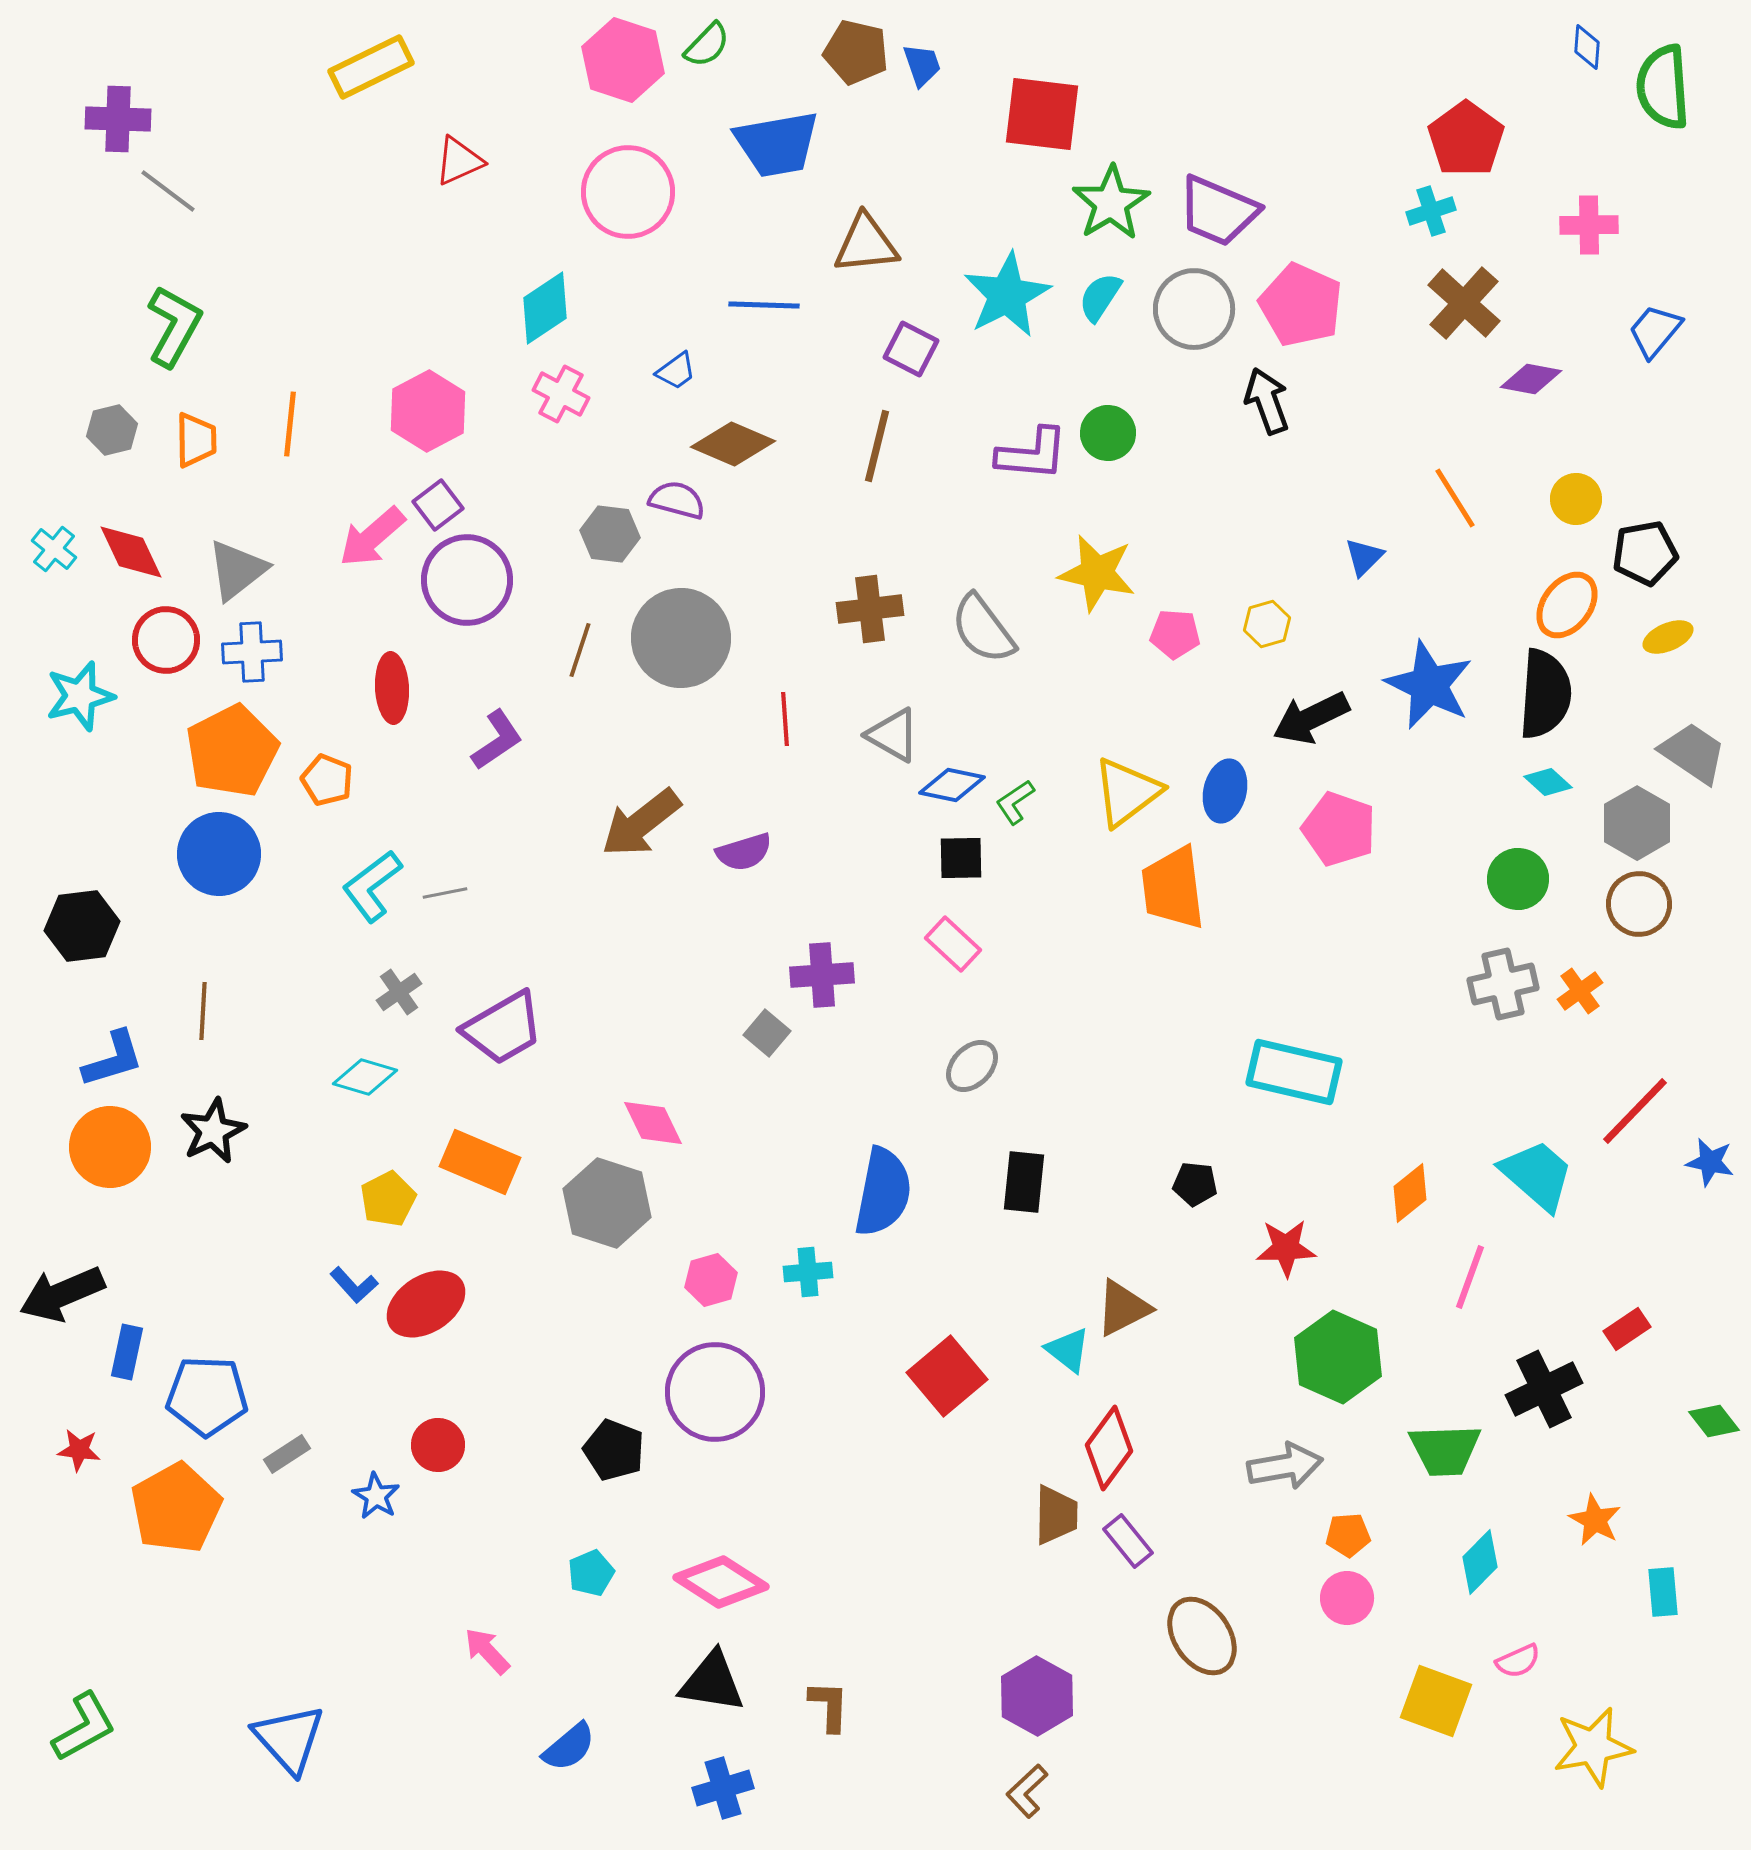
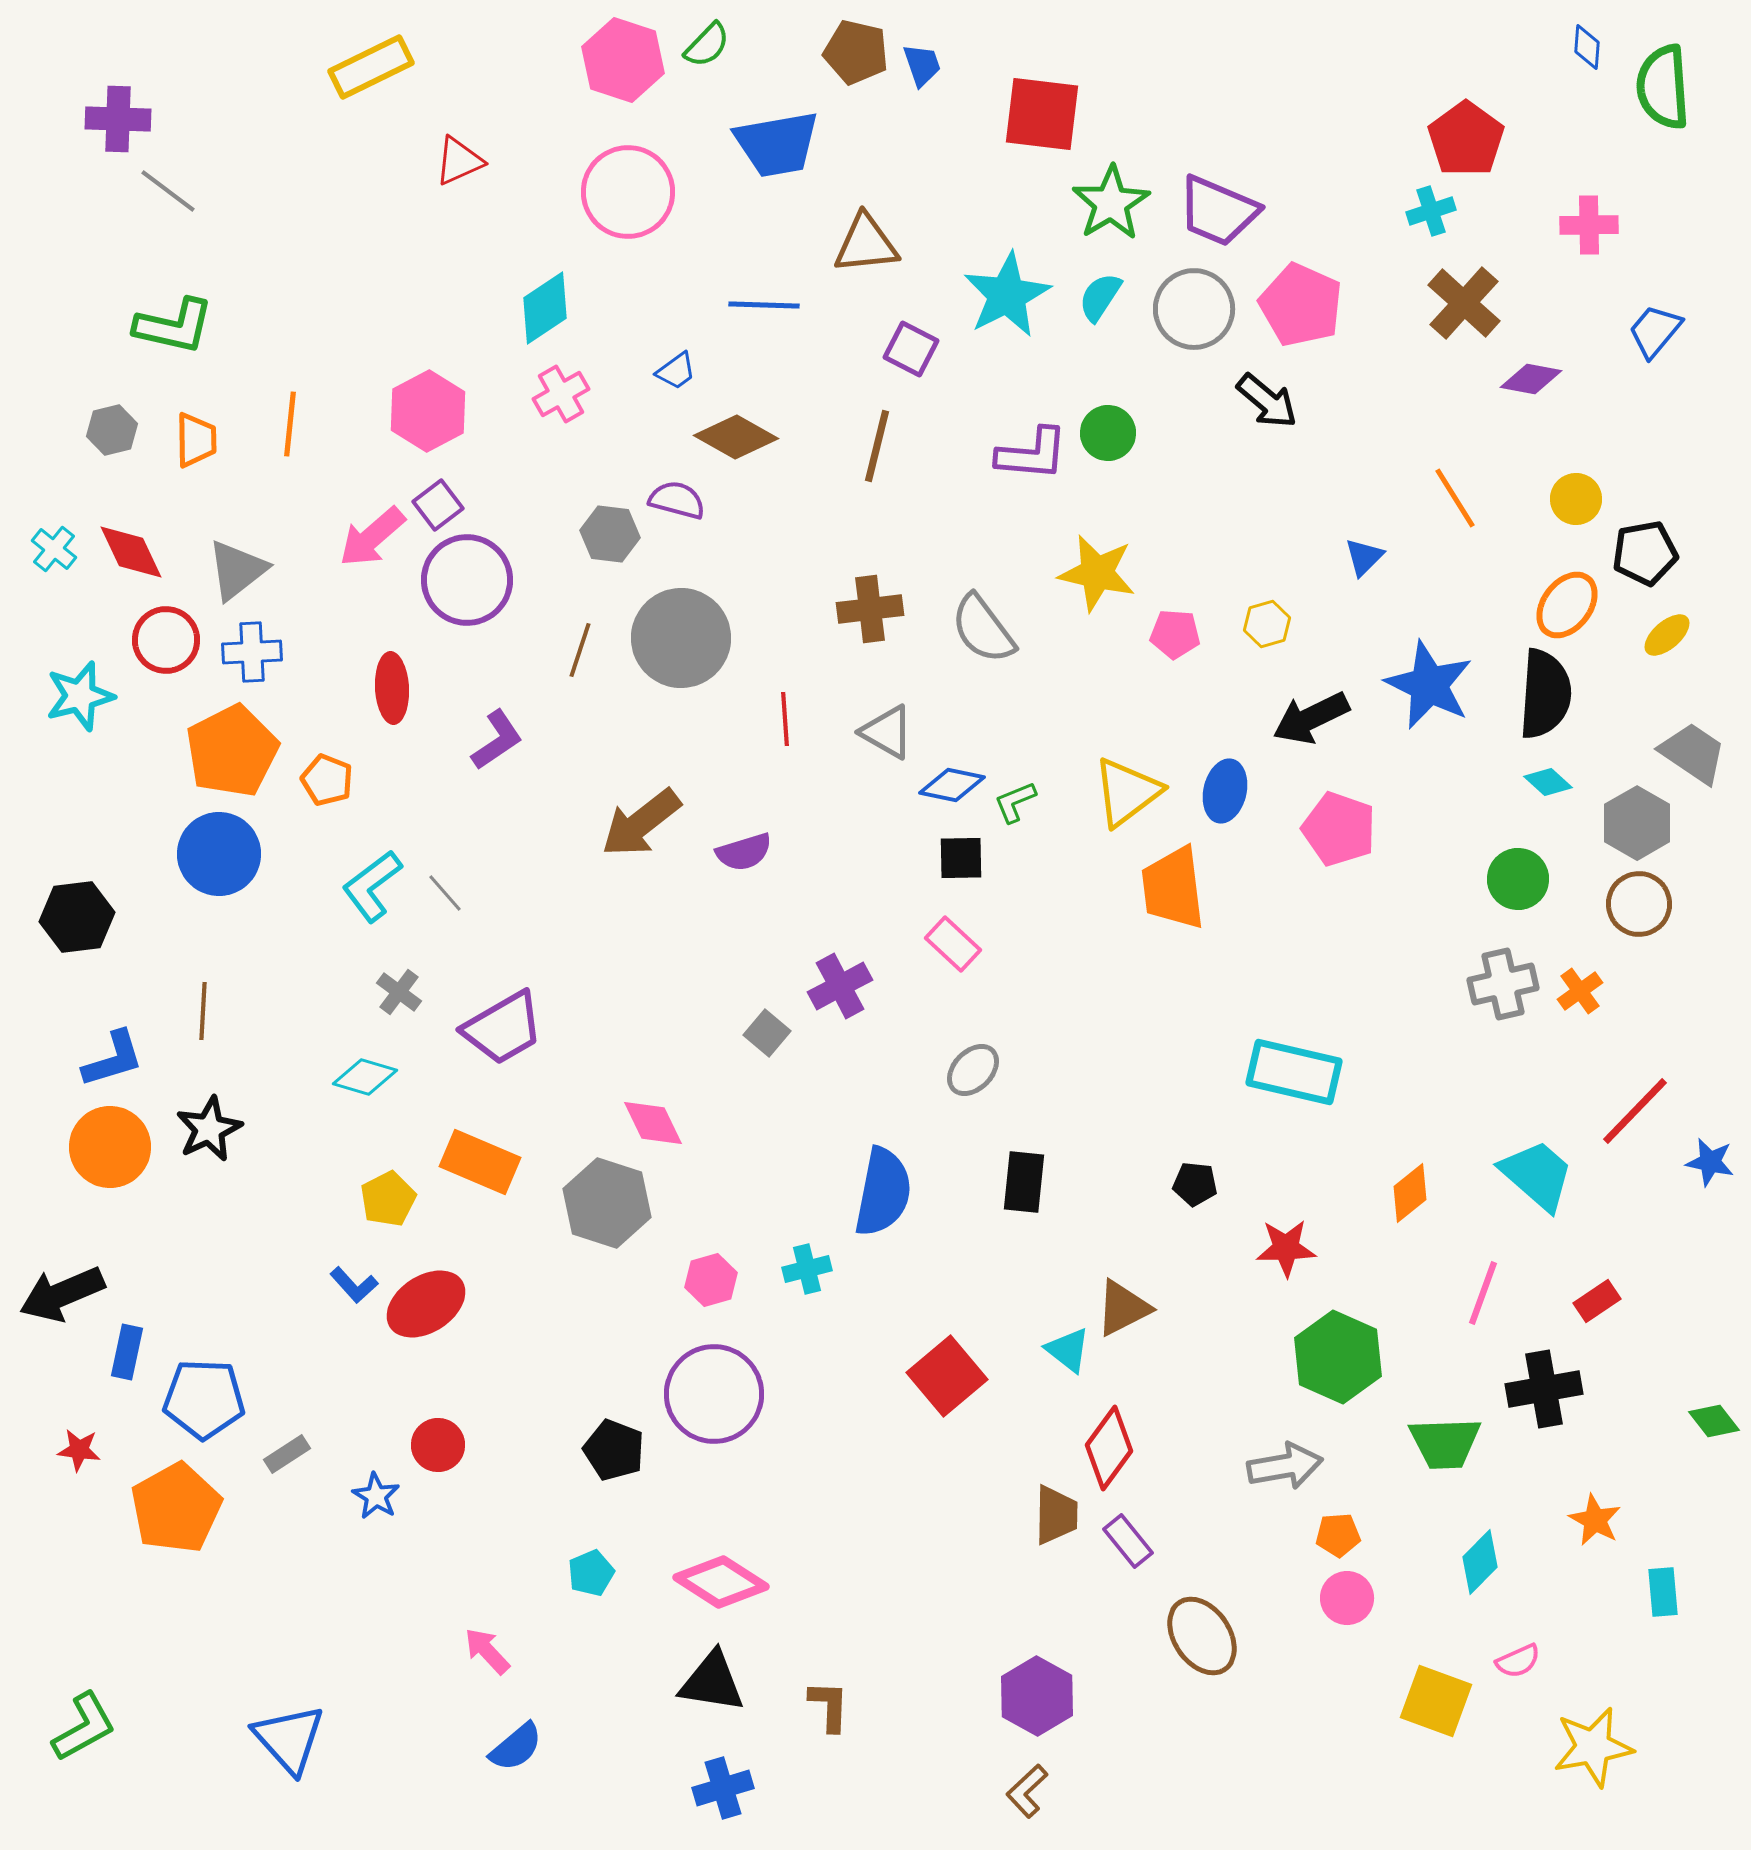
green L-shape at (174, 326): rotated 74 degrees clockwise
pink cross at (561, 394): rotated 32 degrees clockwise
black arrow at (1267, 401): rotated 150 degrees clockwise
brown diamond at (733, 444): moved 3 px right, 7 px up; rotated 6 degrees clockwise
yellow ellipse at (1668, 637): moved 1 px left, 2 px up; rotated 18 degrees counterclockwise
gray triangle at (893, 735): moved 6 px left, 3 px up
green L-shape at (1015, 802): rotated 12 degrees clockwise
gray line at (445, 893): rotated 60 degrees clockwise
black hexagon at (82, 926): moved 5 px left, 9 px up
purple cross at (822, 975): moved 18 px right, 11 px down; rotated 24 degrees counterclockwise
gray cross at (399, 992): rotated 18 degrees counterclockwise
gray ellipse at (972, 1066): moved 1 px right, 4 px down
black star at (213, 1131): moved 4 px left, 2 px up
cyan cross at (808, 1272): moved 1 px left, 3 px up; rotated 9 degrees counterclockwise
pink line at (1470, 1277): moved 13 px right, 16 px down
red rectangle at (1627, 1329): moved 30 px left, 28 px up
black cross at (1544, 1389): rotated 16 degrees clockwise
purple circle at (715, 1392): moved 1 px left, 2 px down
blue pentagon at (207, 1396): moved 3 px left, 3 px down
green trapezoid at (1445, 1450): moved 7 px up
orange pentagon at (1348, 1535): moved 10 px left
blue semicircle at (569, 1747): moved 53 px left
